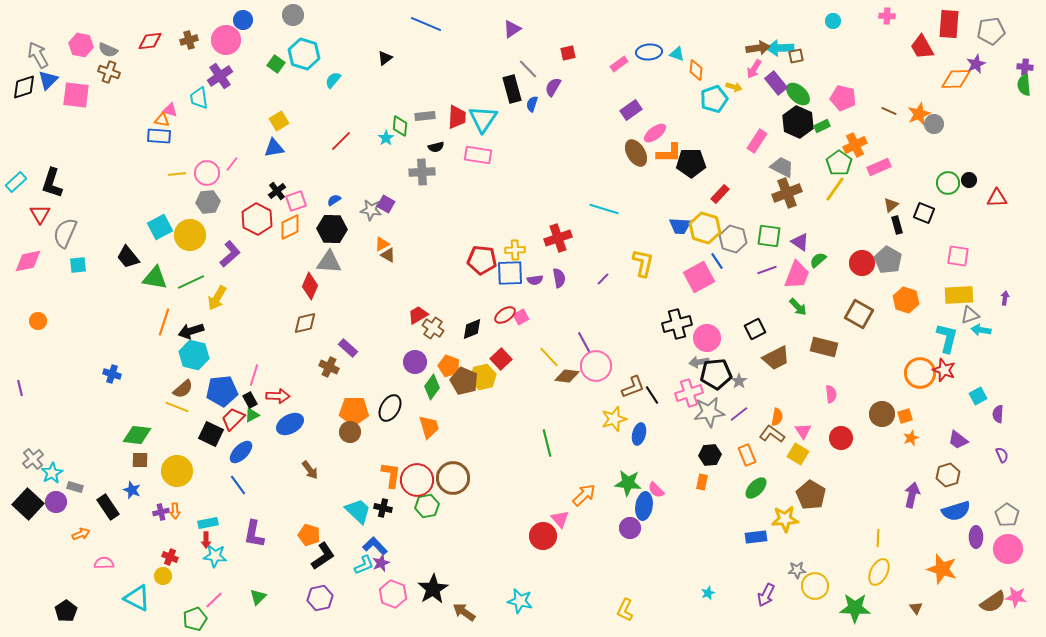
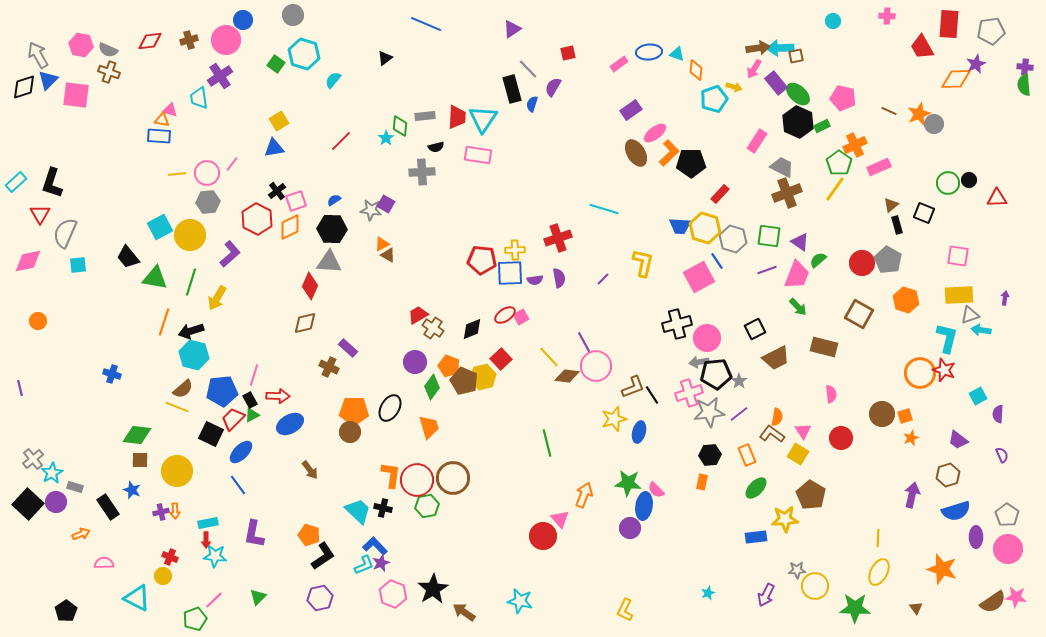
orange L-shape at (669, 153): rotated 44 degrees counterclockwise
green line at (191, 282): rotated 48 degrees counterclockwise
blue ellipse at (639, 434): moved 2 px up
orange arrow at (584, 495): rotated 25 degrees counterclockwise
